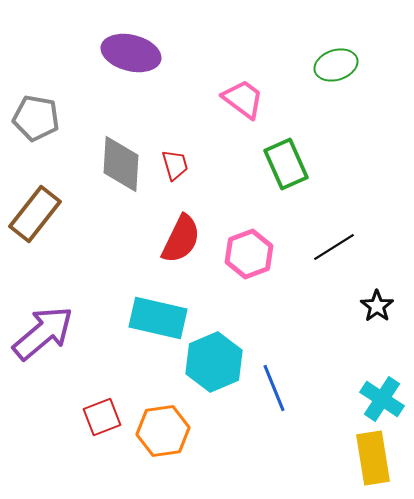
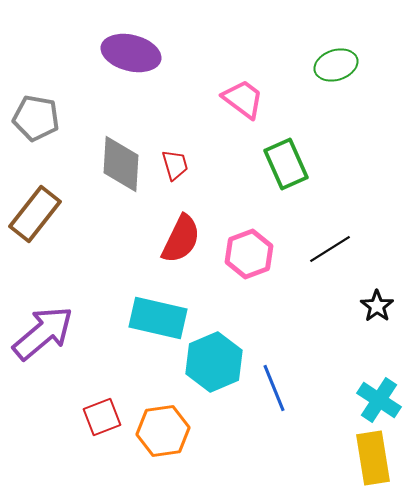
black line: moved 4 px left, 2 px down
cyan cross: moved 3 px left, 1 px down
